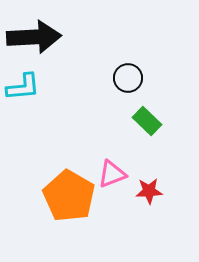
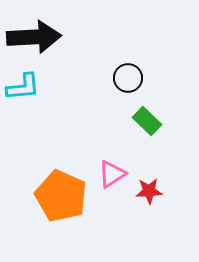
pink triangle: rotated 12 degrees counterclockwise
orange pentagon: moved 8 px left; rotated 6 degrees counterclockwise
